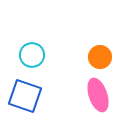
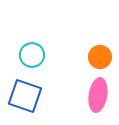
pink ellipse: rotated 28 degrees clockwise
